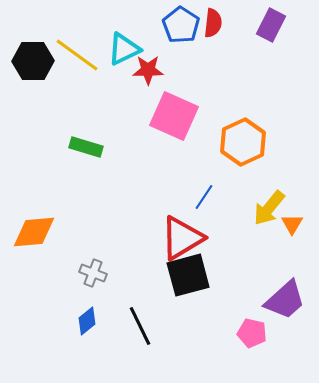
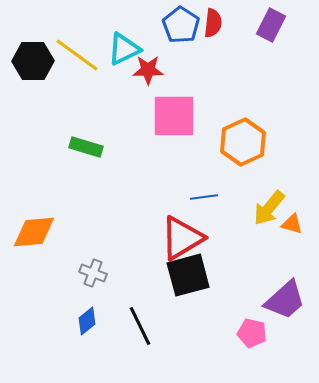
pink square: rotated 24 degrees counterclockwise
blue line: rotated 48 degrees clockwise
orange triangle: rotated 45 degrees counterclockwise
